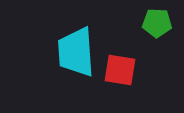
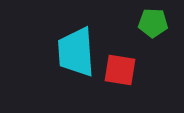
green pentagon: moved 4 px left
